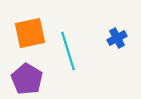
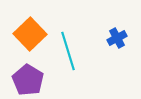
orange square: moved 1 px down; rotated 32 degrees counterclockwise
purple pentagon: moved 1 px right, 1 px down
